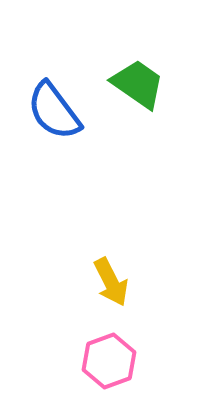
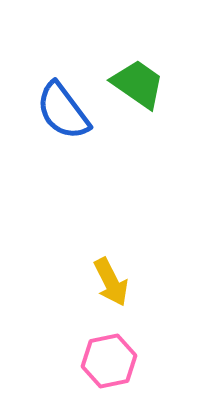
blue semicircle: moved 9 px right
pink hexagon: rotated 8 degrees clockwise
